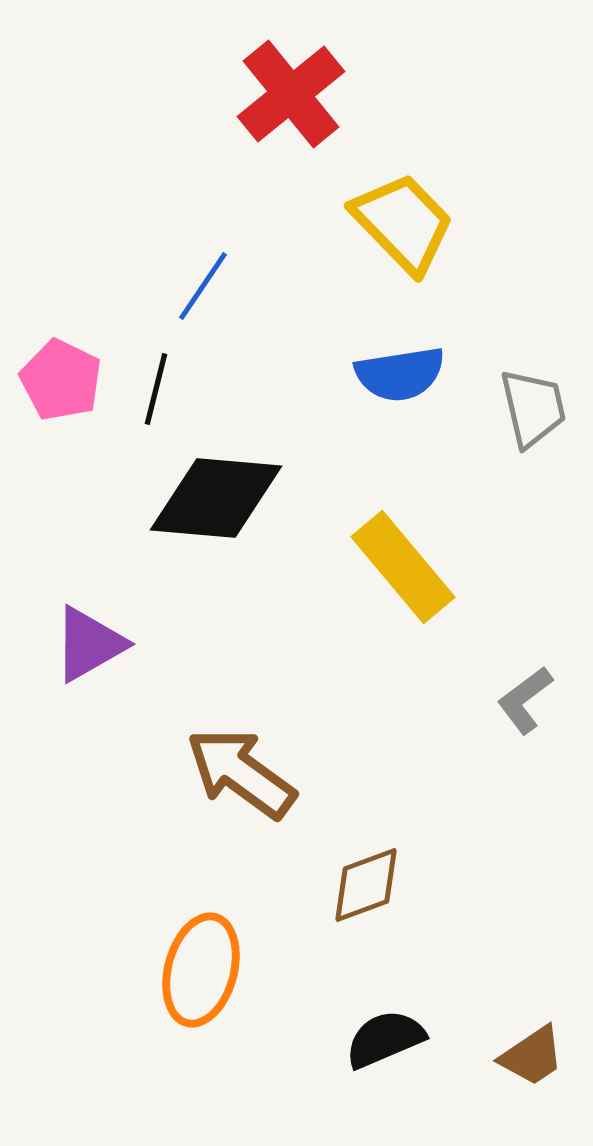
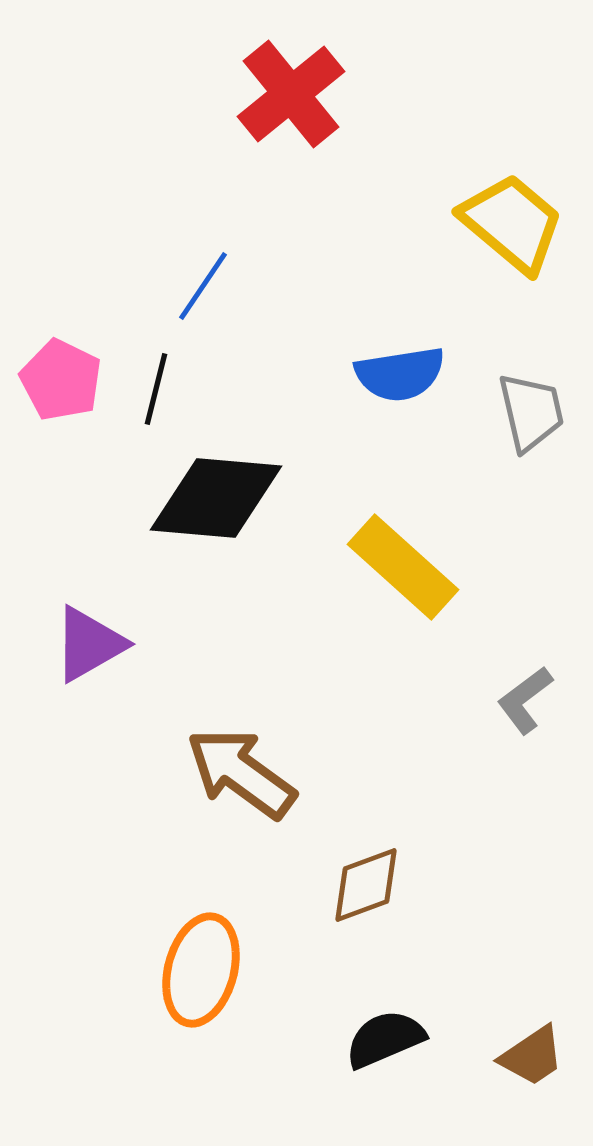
yellow trapezoid: moved 109 px right; rotated 6 degrees counterclockwise
gray trapezoid: moved 2 px left, 4 px down
yellow rectangle: rotated 8 degrees counterclockwise
